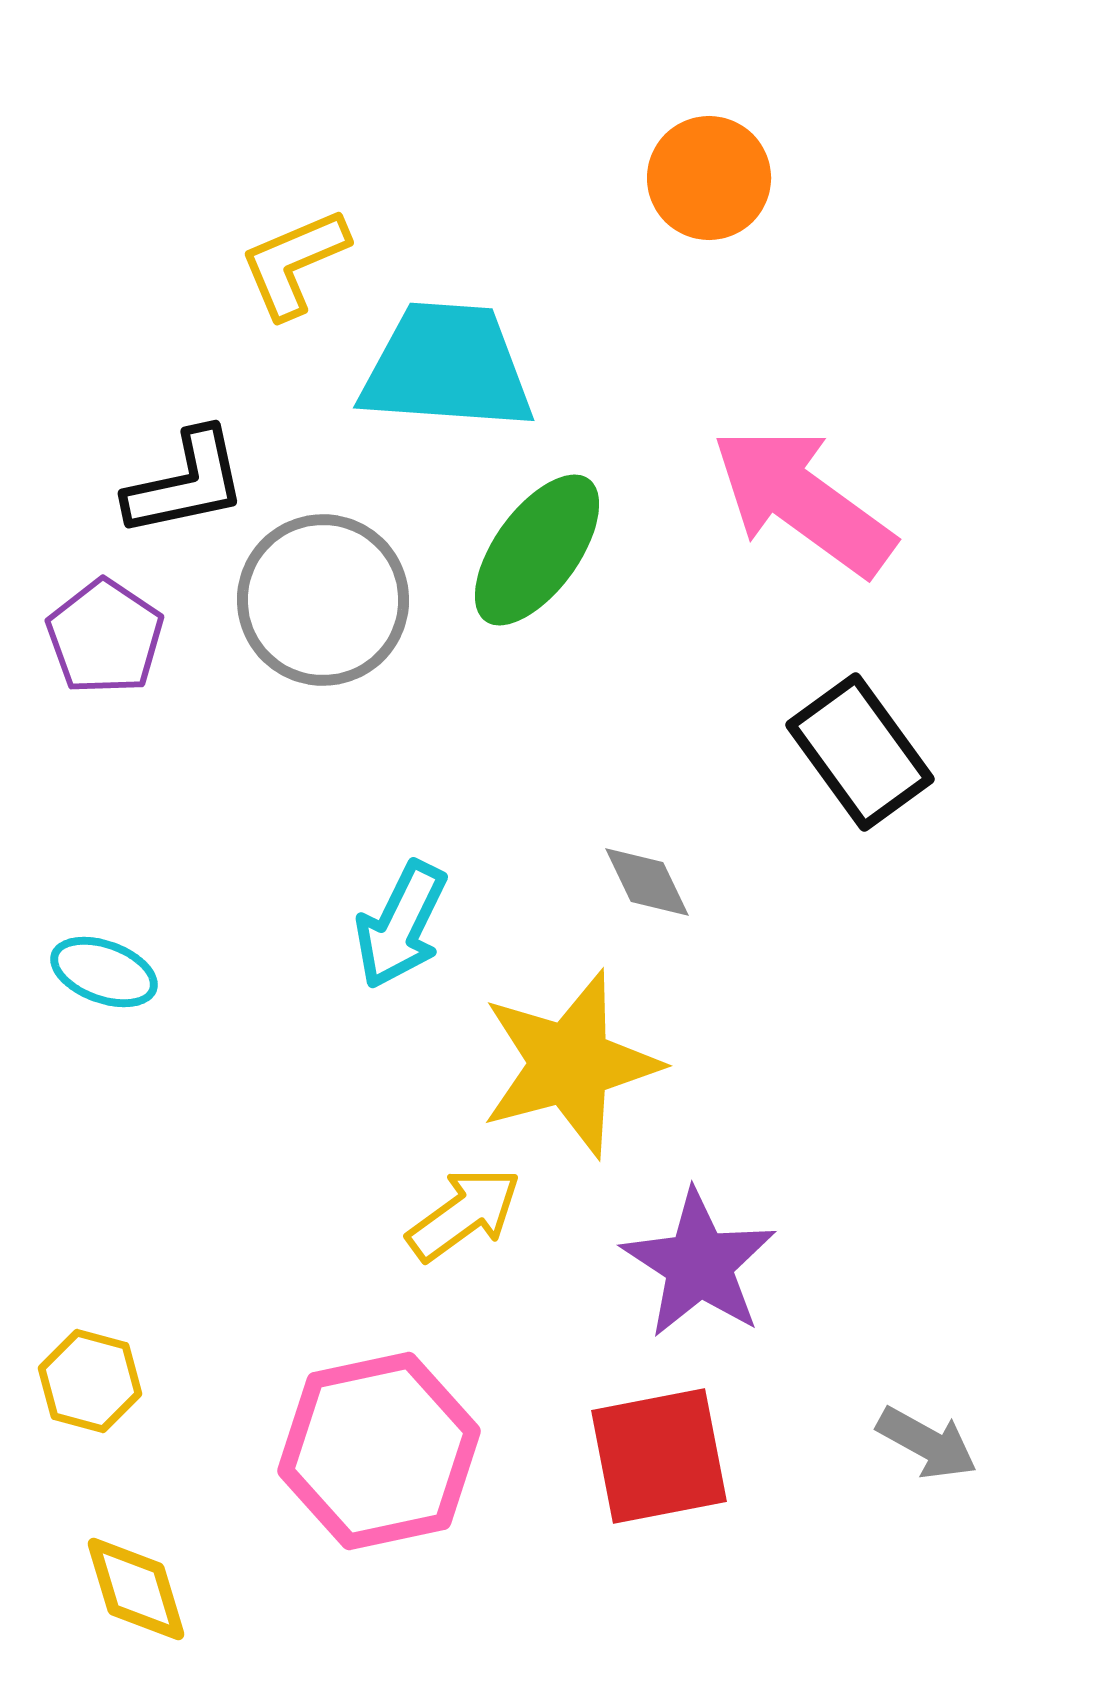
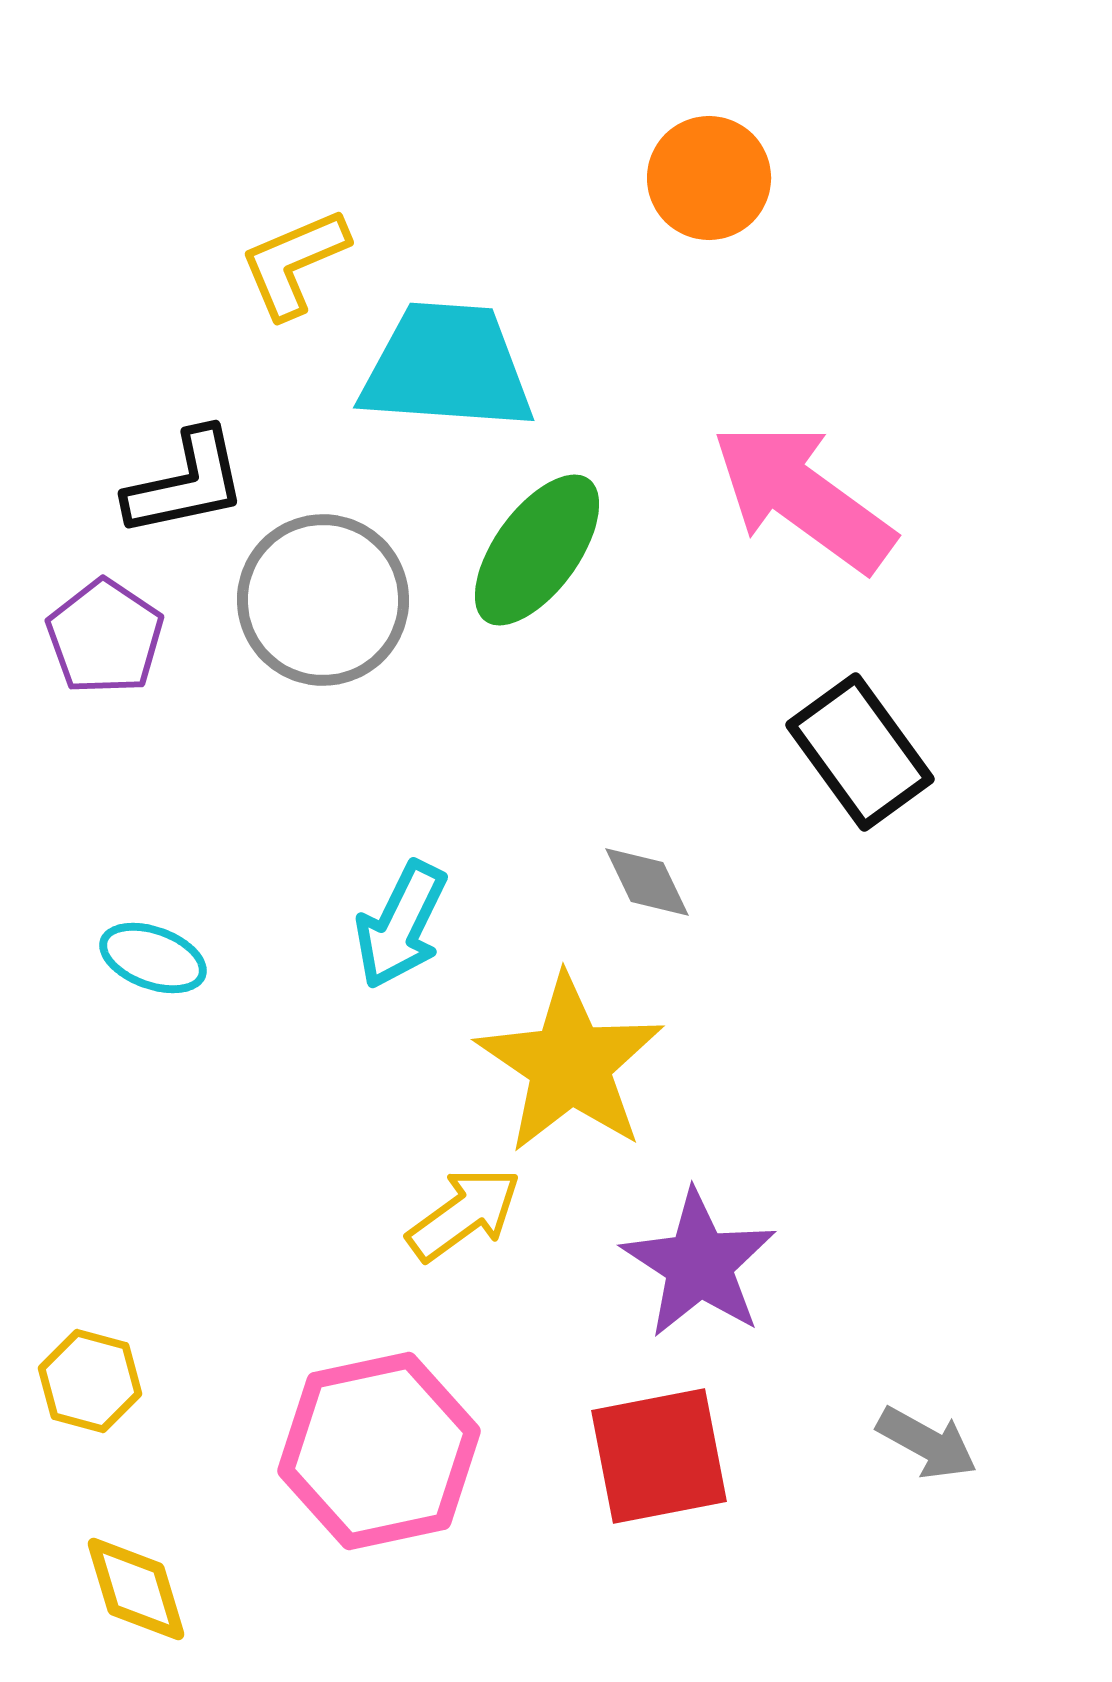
pink arrow: moved 4 px up
cyan ellipse: moved 49 px right, 14 px up
yellow star: rotated 23 degrees counterclockwise
